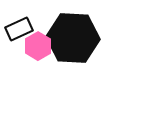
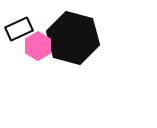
black hexagon: rotated 12 degrees clockwise
